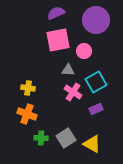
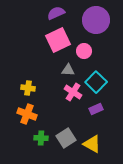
pink square: rotated 15 degrees counterclockwise
cyan square: rotated 15 degrees counterclockwise
